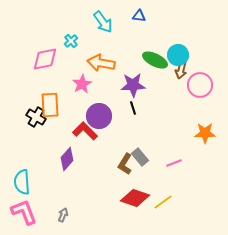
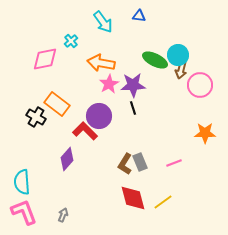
pink star: moved 27 px right
orange rectangle: moved 7 px right, 1 px up; rotated 50 degrees counterclockwise
gray rectangle: moved 5 px down; rotated 18 degrees clockwise
red diamond: moved 2 px left; rotated 56 degrees clockwise
